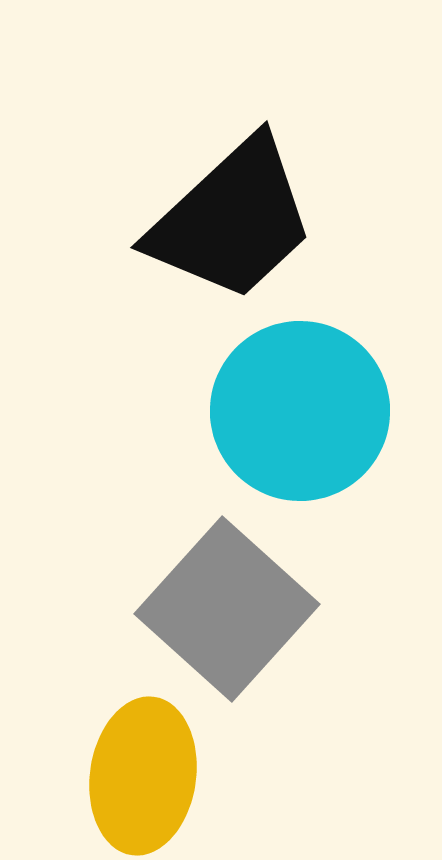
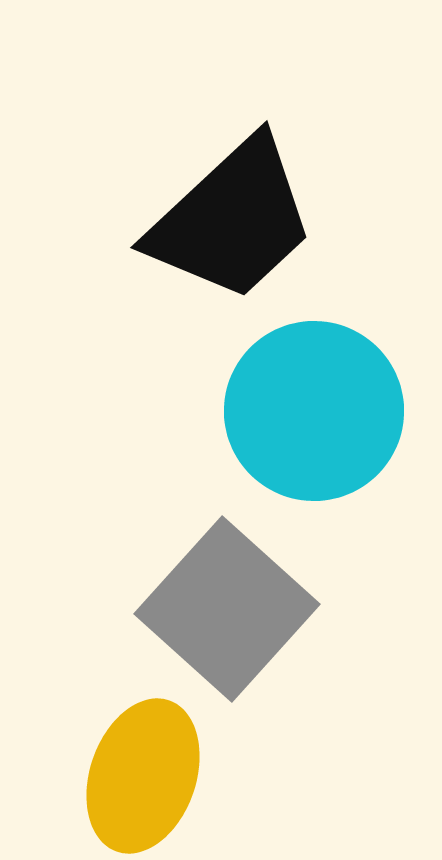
cyan circle: moved 14 px right
yellow ellipse: rotated 11 degrees clockwise
